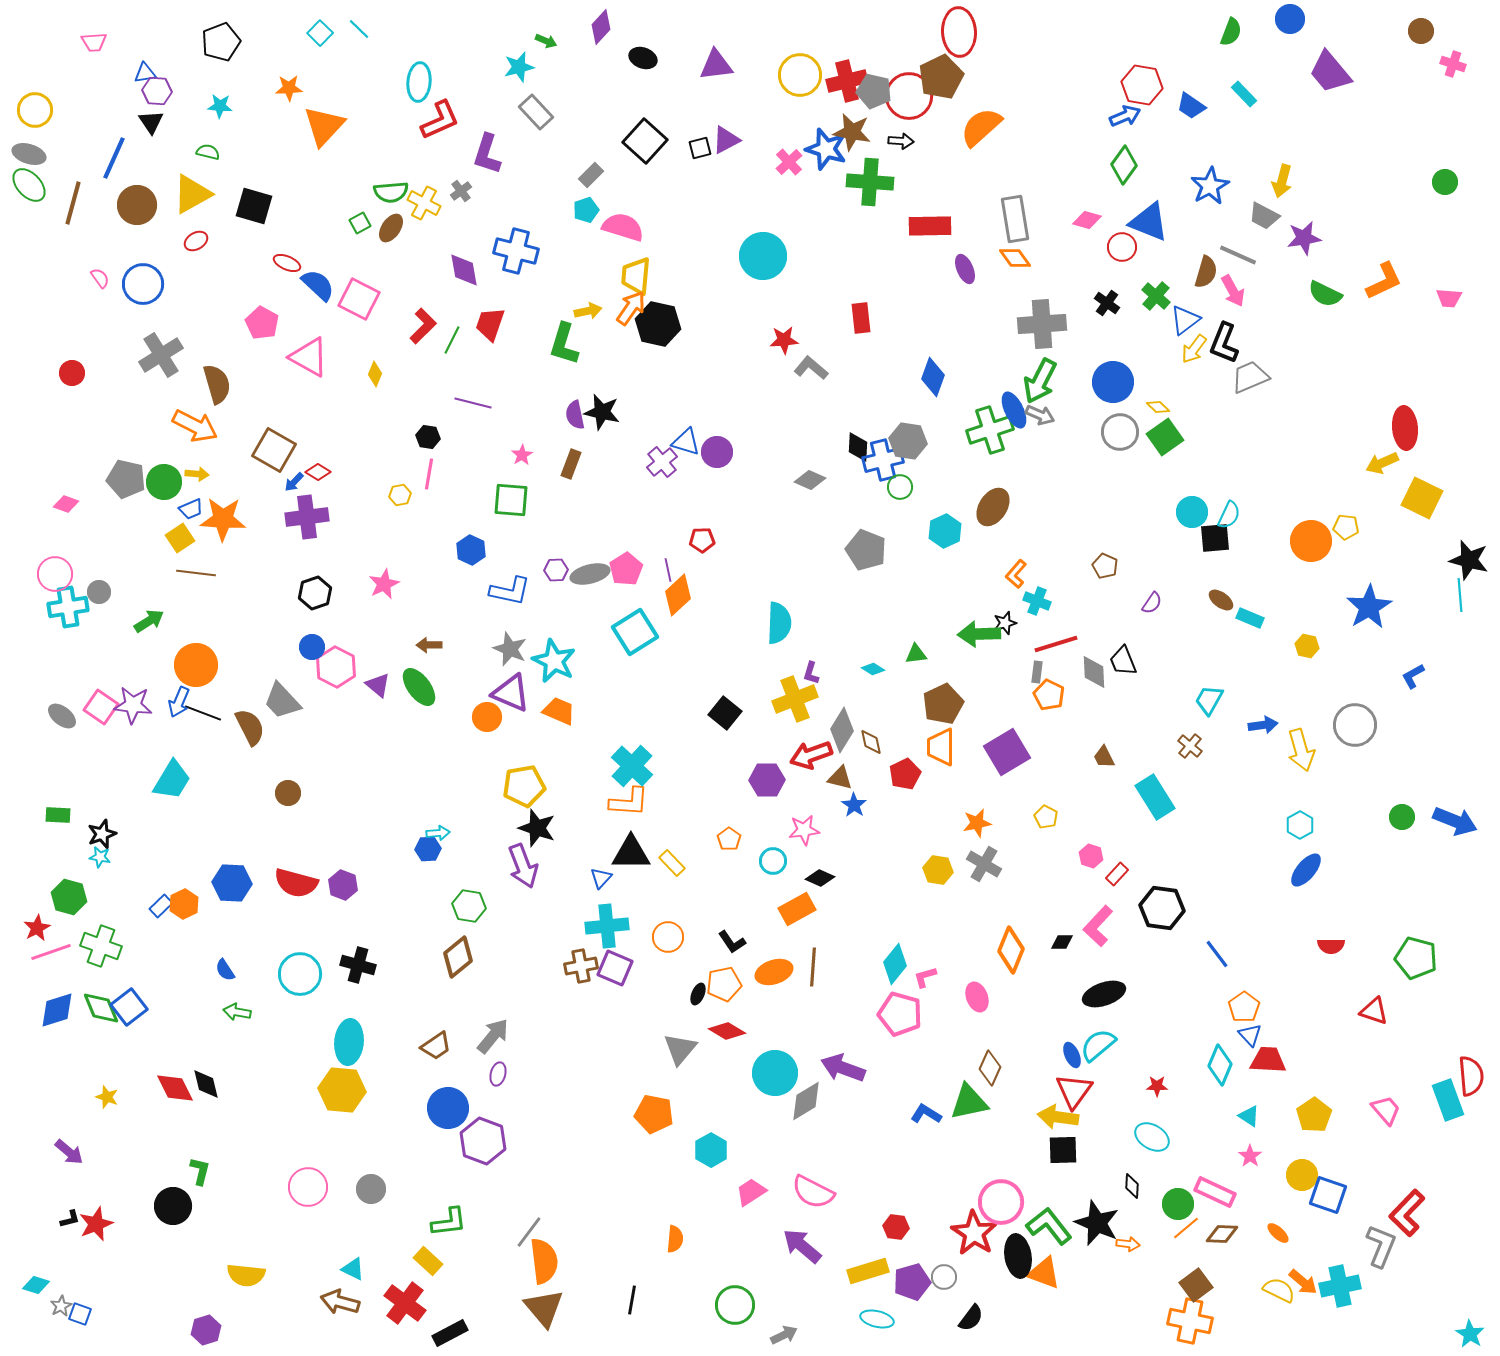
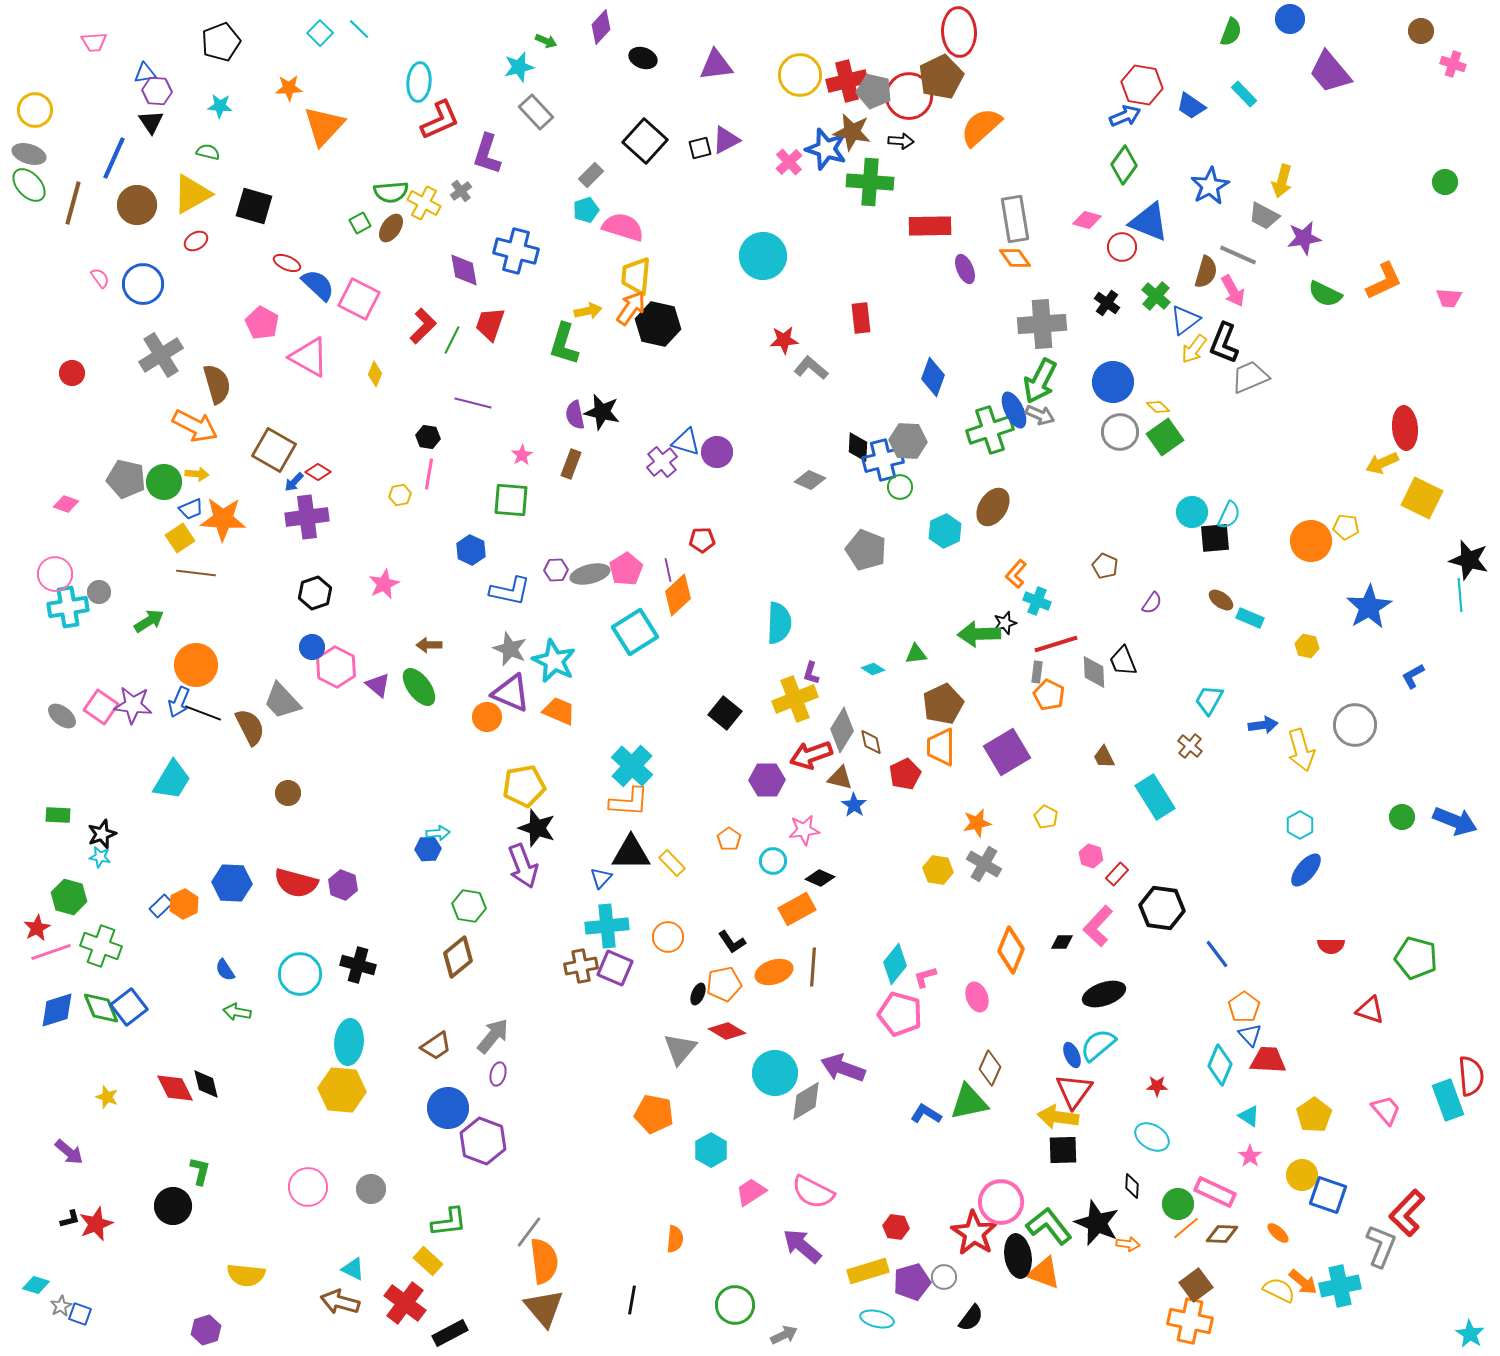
gray hexagon at (908, 441): rotated 6 degrees counterclockwise
red triangle at (1374, 1011): moved 4 px left, 1 px up
